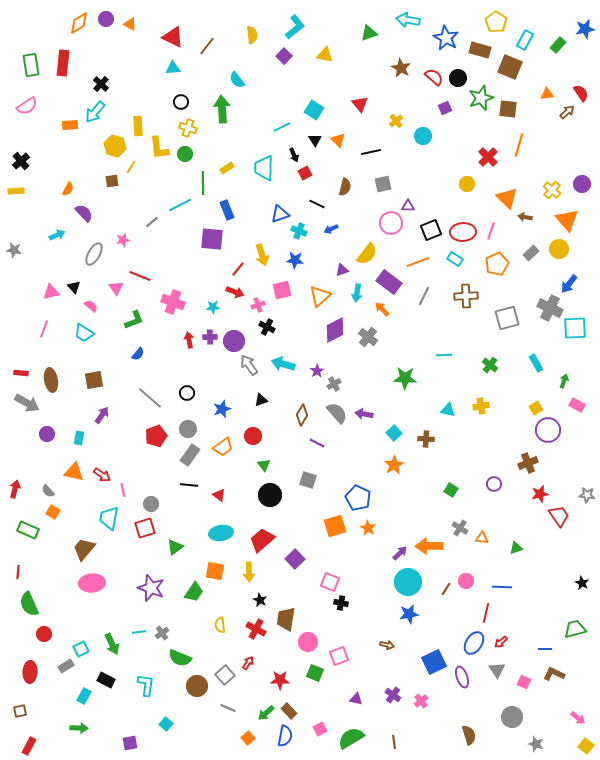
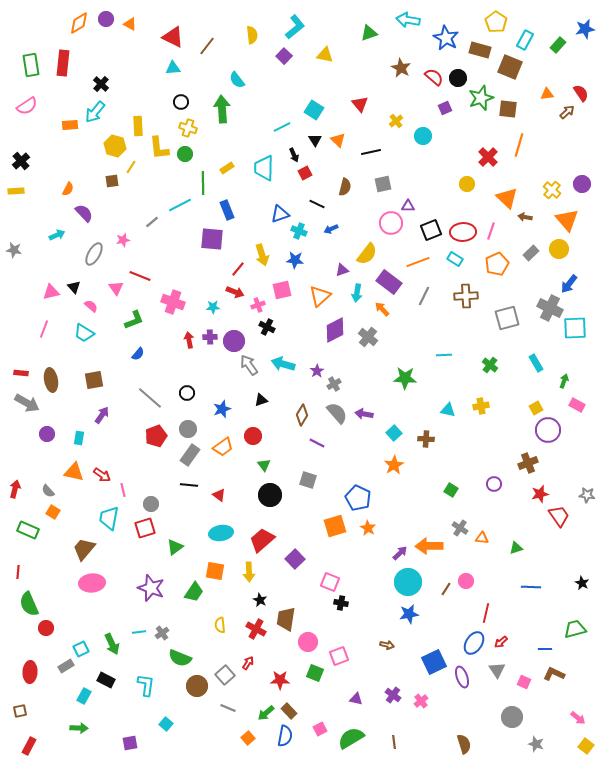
blue line at (502, 587): moved 29 px right
red circle at (44, 634): moved 2 px right, 6 px up
brown semicircle at (469, 735): moved 5 px left, 9 px down
